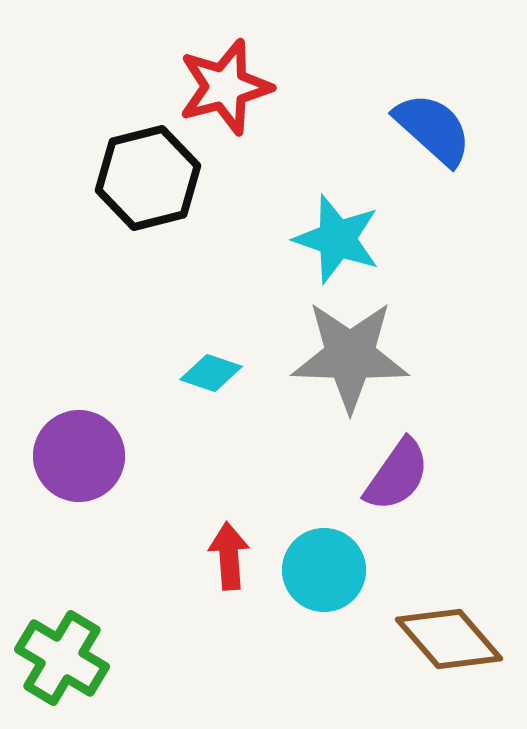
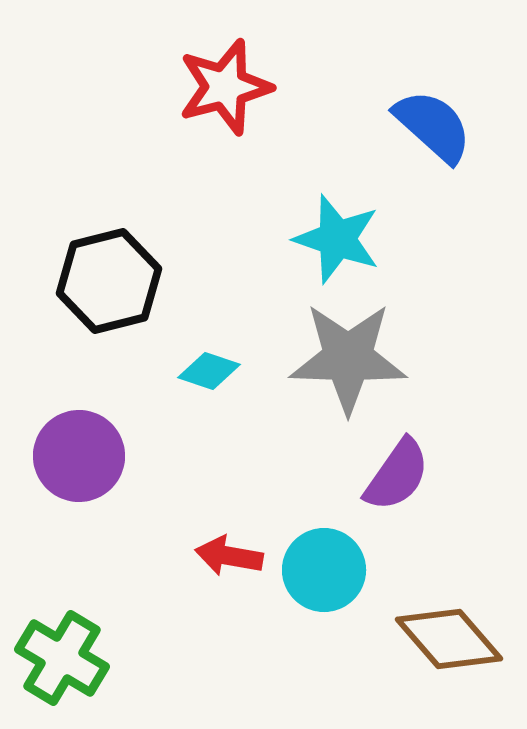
blue semicircle: moved 3 px up
black hexagon: moved 39 px left, 103 px down
gray star: moved 2 px left, 2 px down
cyan diamond: moved 2 px left, 2 px up
red arrow: rotated 76 degrees counterclockwise
